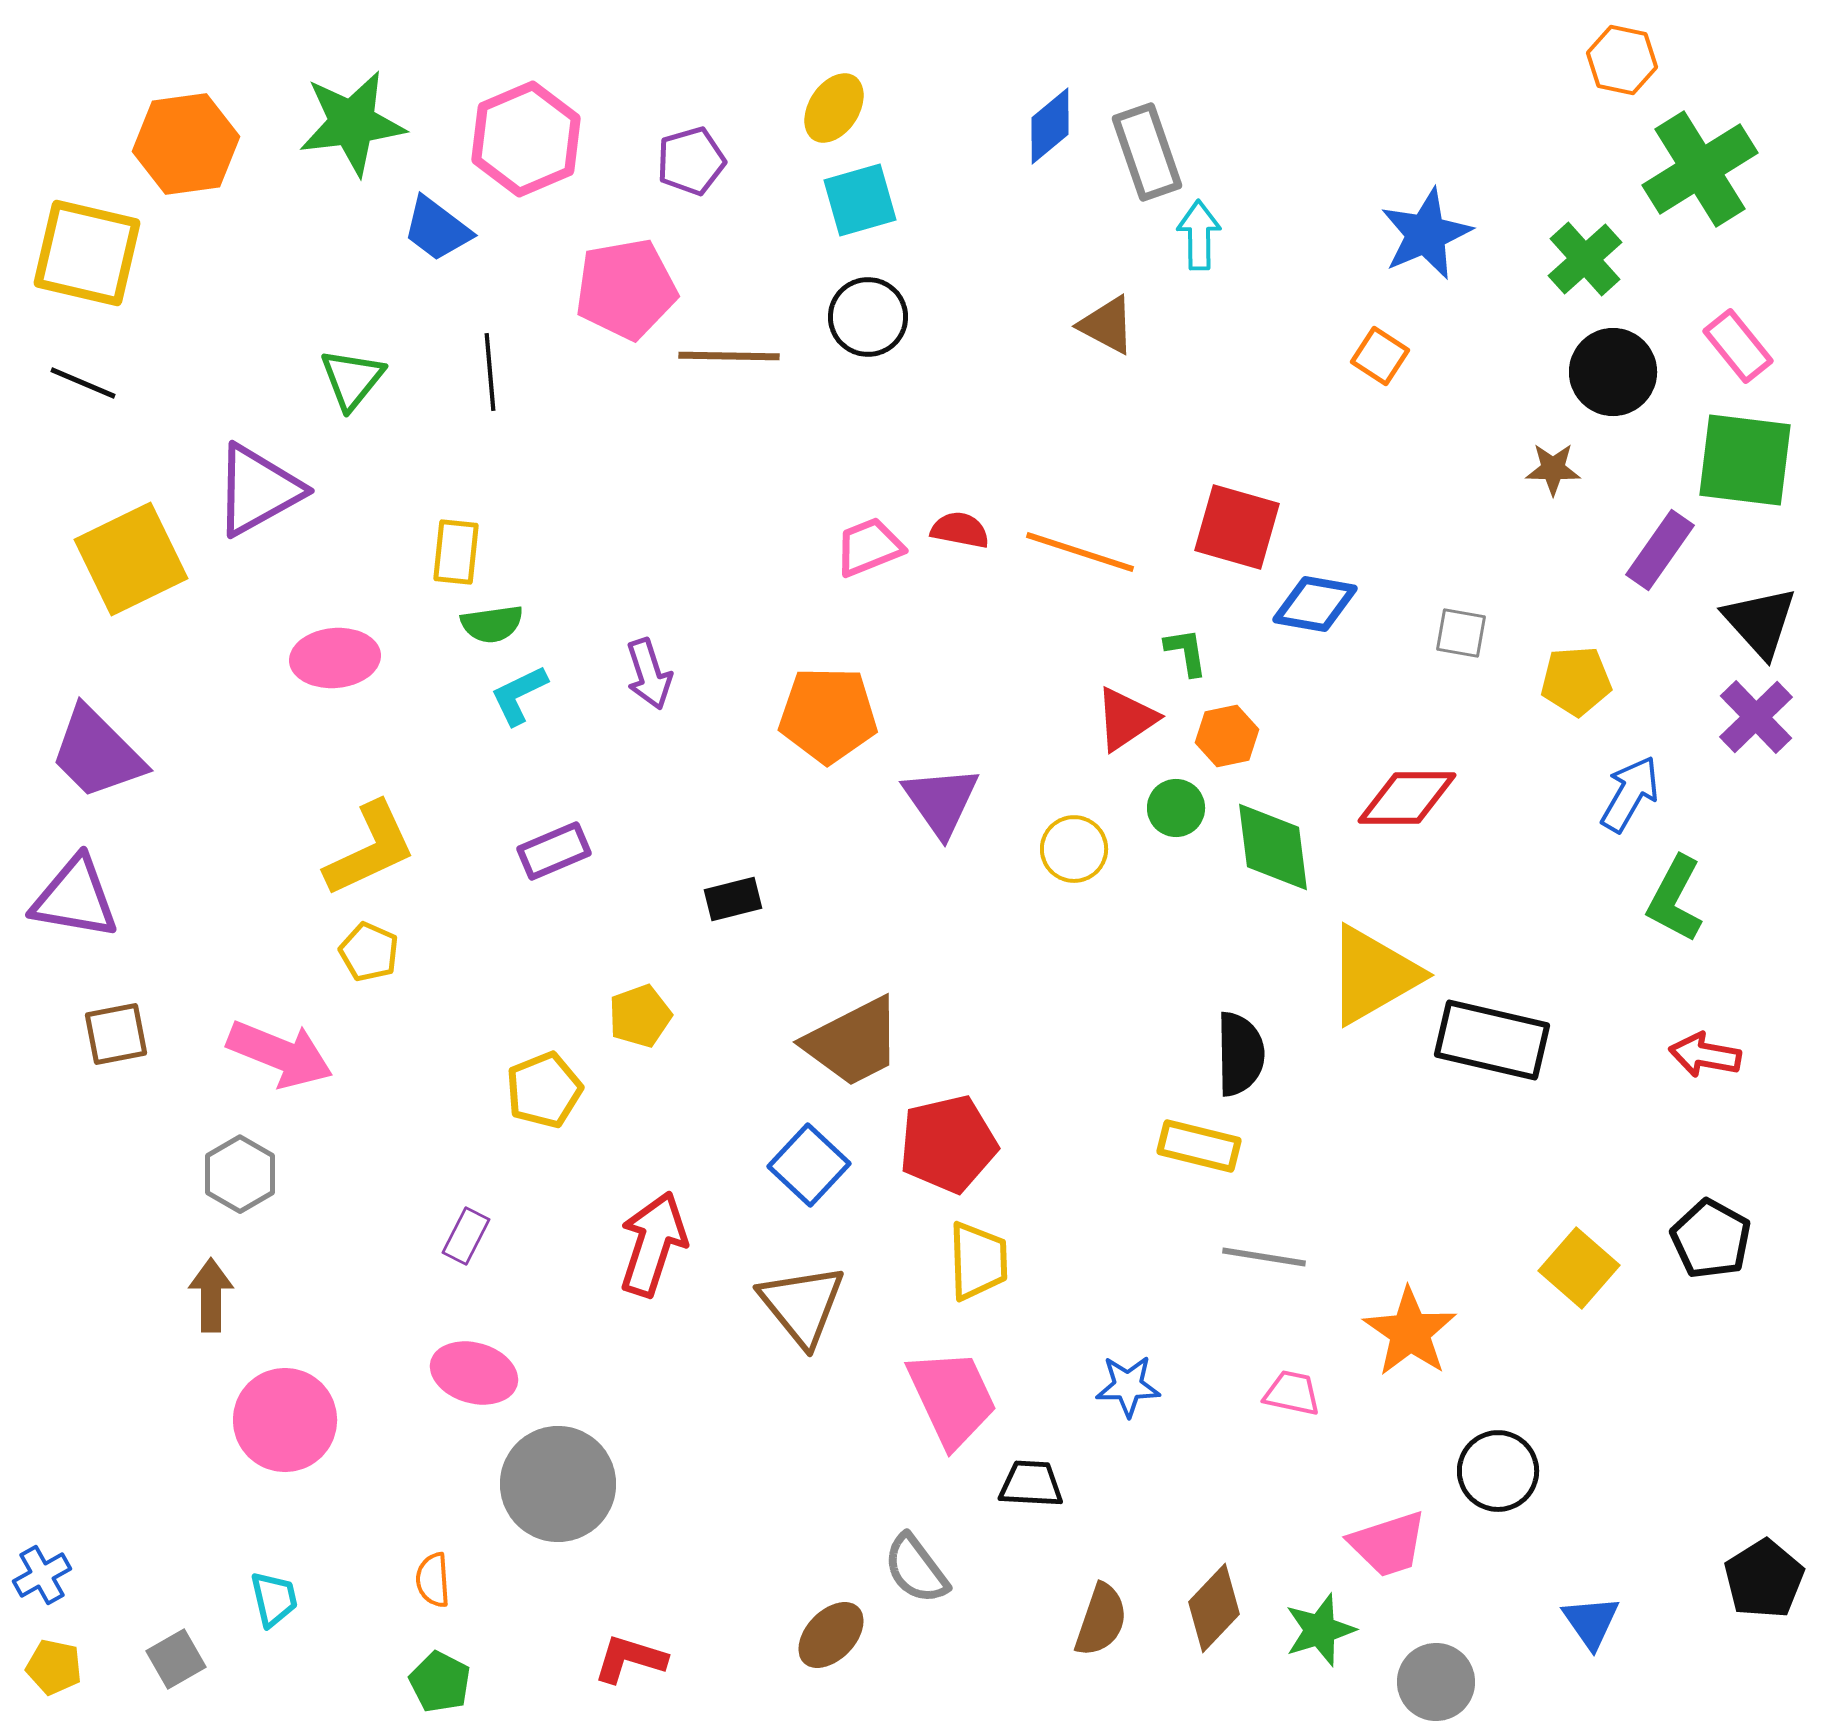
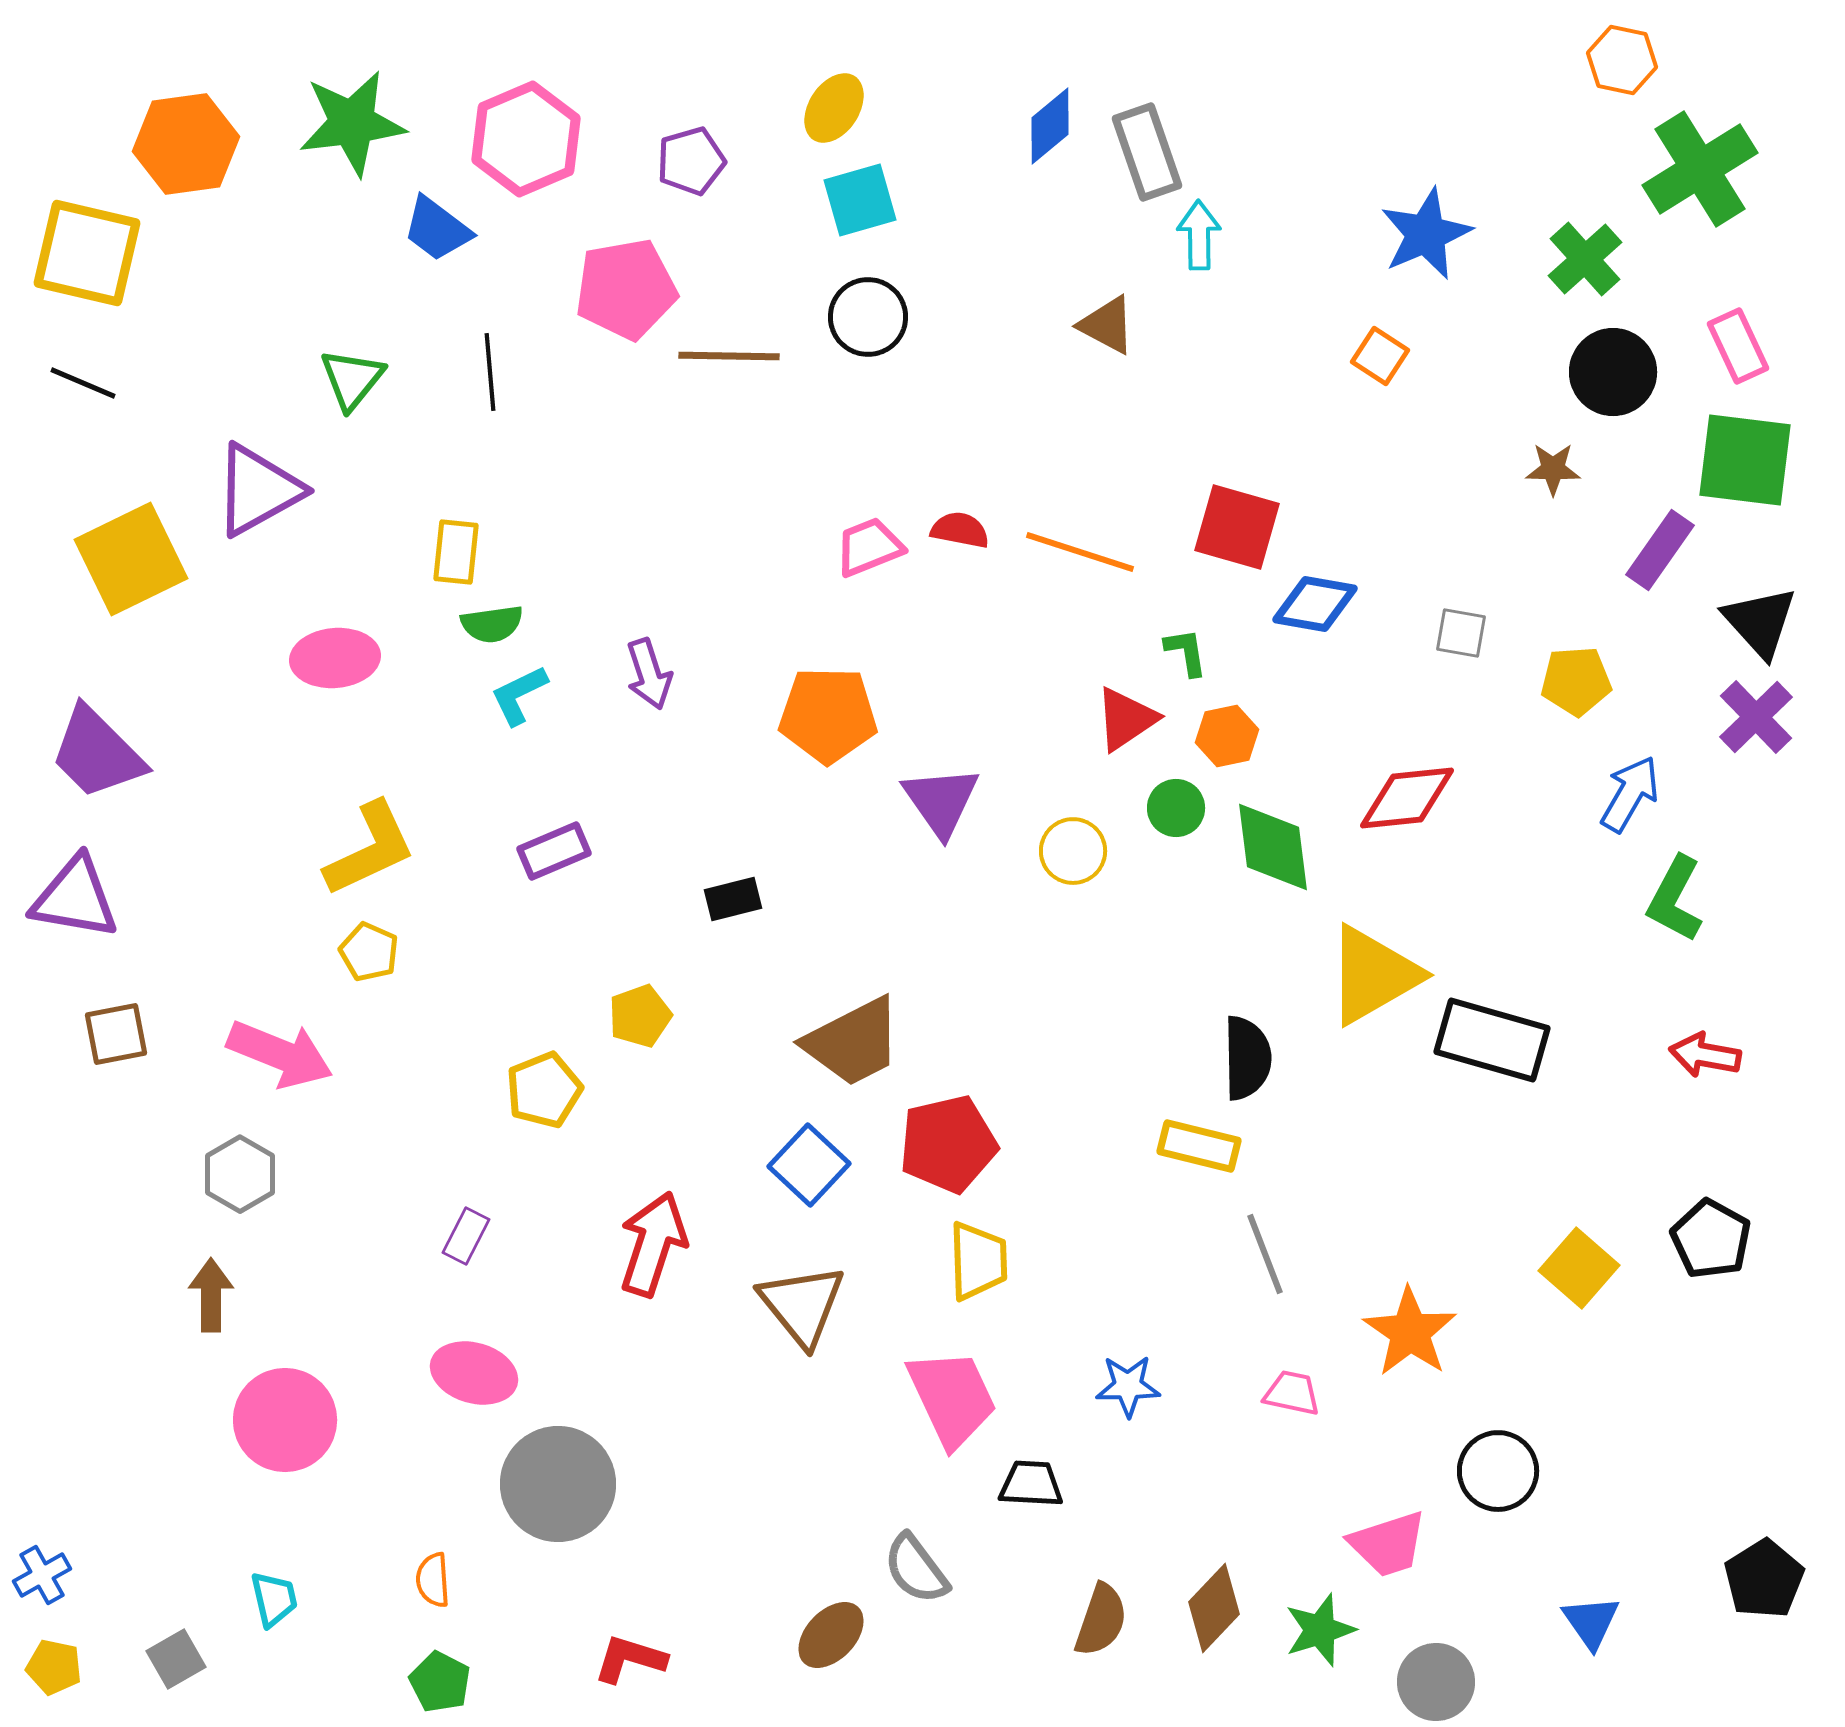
pink rectangle at (1738, 346): rotated 14 degrees clockwise
red diamond at (1407, 798): rotated 6 degrees counterclockwise
yellow circle at (1074, 849): moved 1 px left, 2 px down
black rectangle at (1492, 1040): rotated 3 degrees clockwise
black semicircle at (1240, 1054): moved 7 px right, 4 px down
gray line at (1264, 1257): moved 1 px right, 3 px up; rotated 60 degrees clockwise
